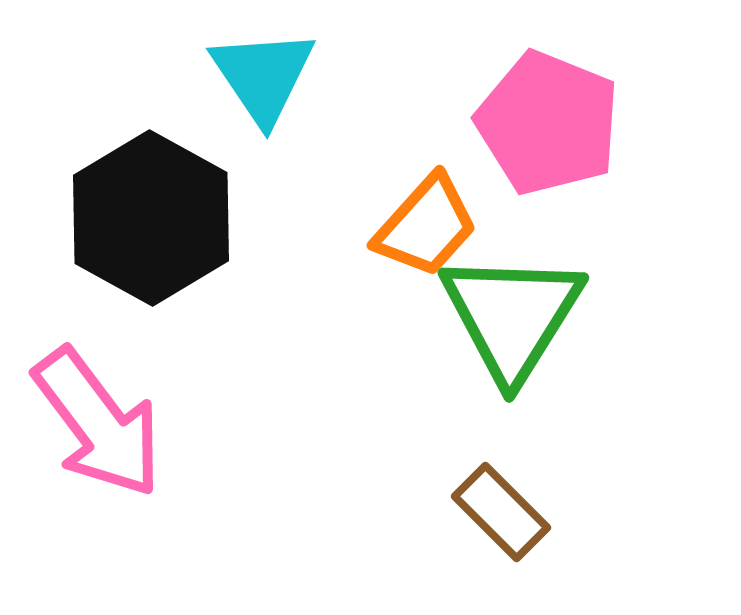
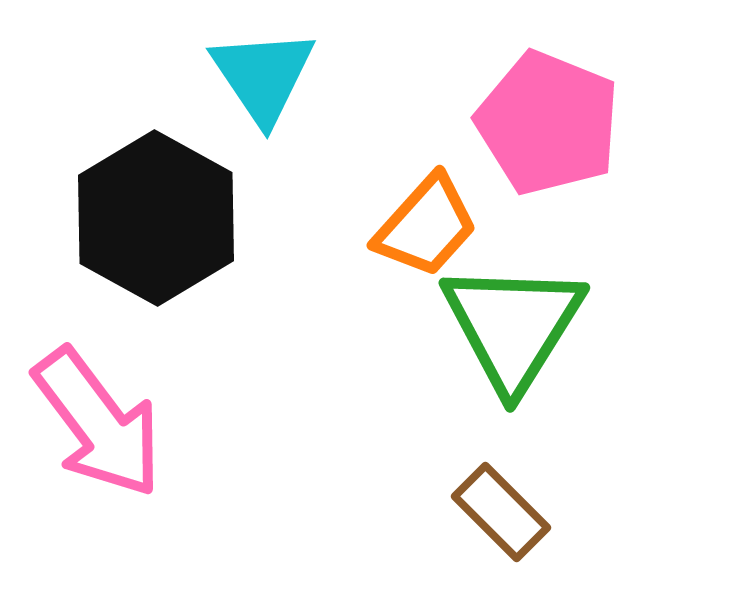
black hexagon: moved 5 px right
green triangle: moved 1 px right, 10 px down
